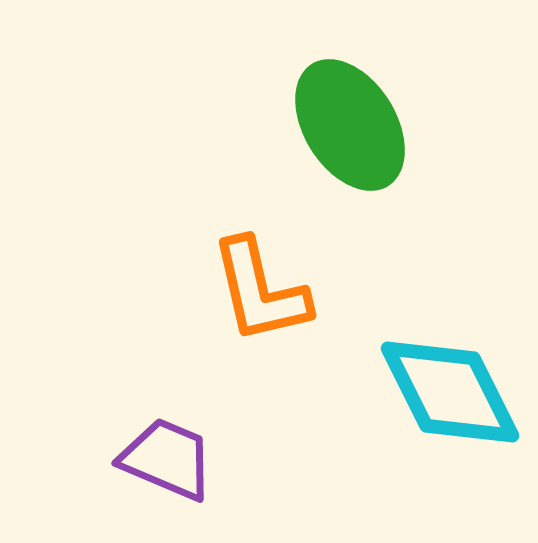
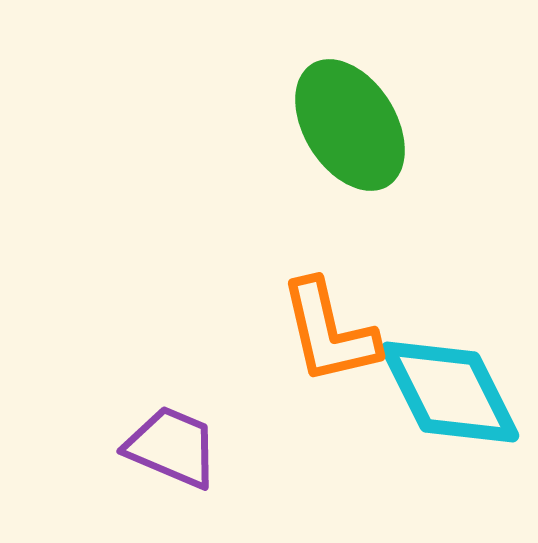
orange L-shape: moved 69 px right, 41 px down
purple trapezoid: moved 5 px right, 12 px up
